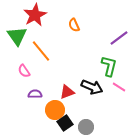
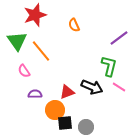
red star: rotated 10 degrees clockwise
green triangle: moved 5 px down
black square: rotated 28 degrees clockwise
